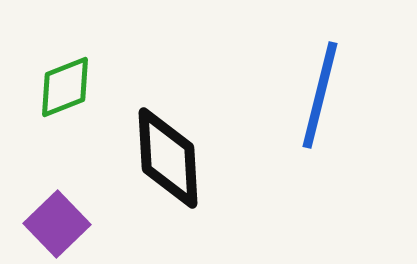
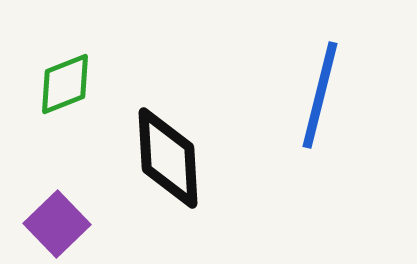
green diamond: moved 3 px up
